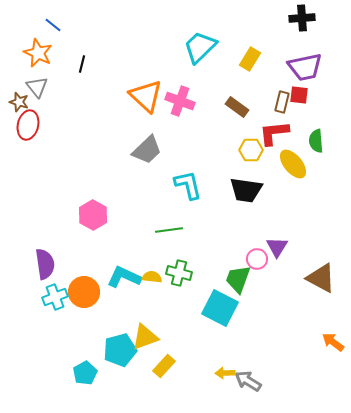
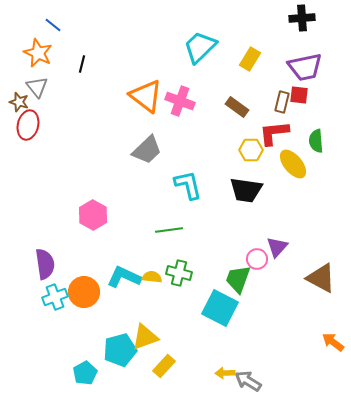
orange triangle at (146, 96): rotated 6 degrees counterclockwise
purple triangle at (277, 247): rotated 10 degrees clockwise
